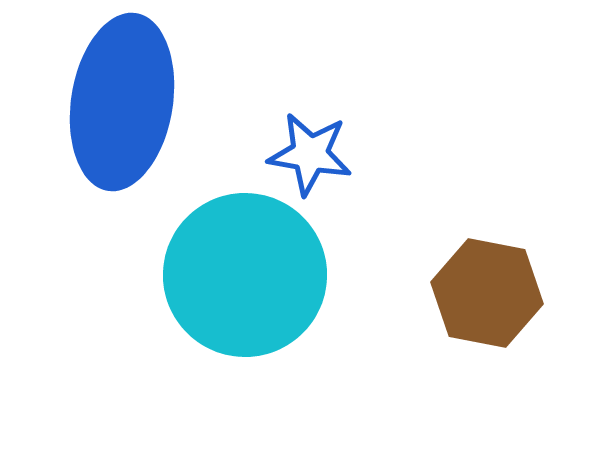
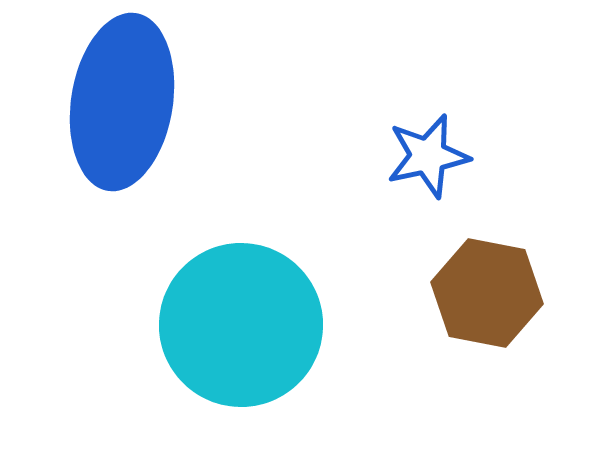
blue star: moved 118 px right, 2 px down; rotated 22 degrees counterclockwise
cyan circle: moved 4 px left, 50 px down
